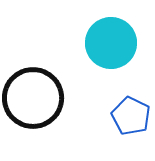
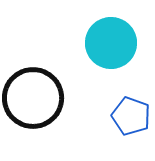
blue pentagon: rotated 6 degrees counterclockwise
